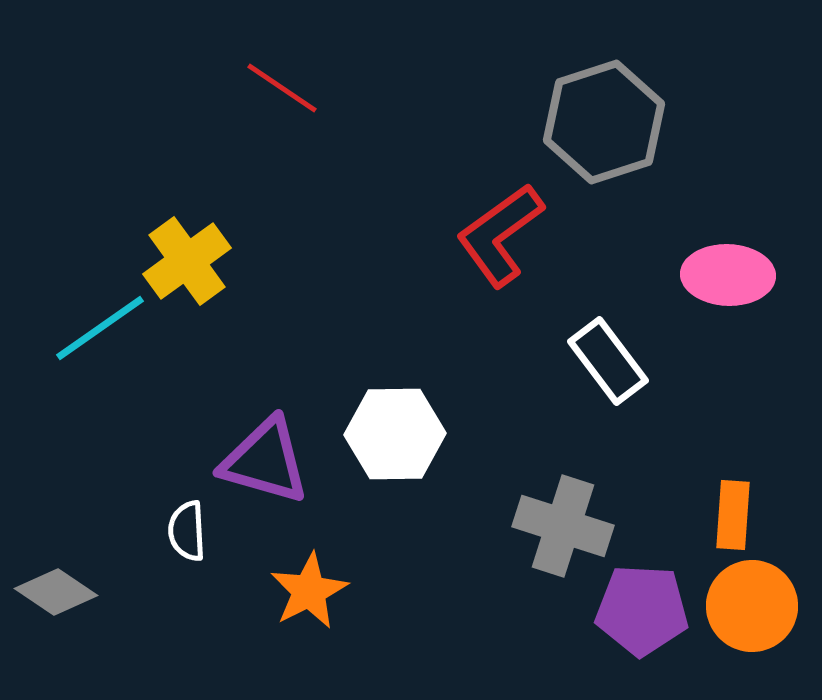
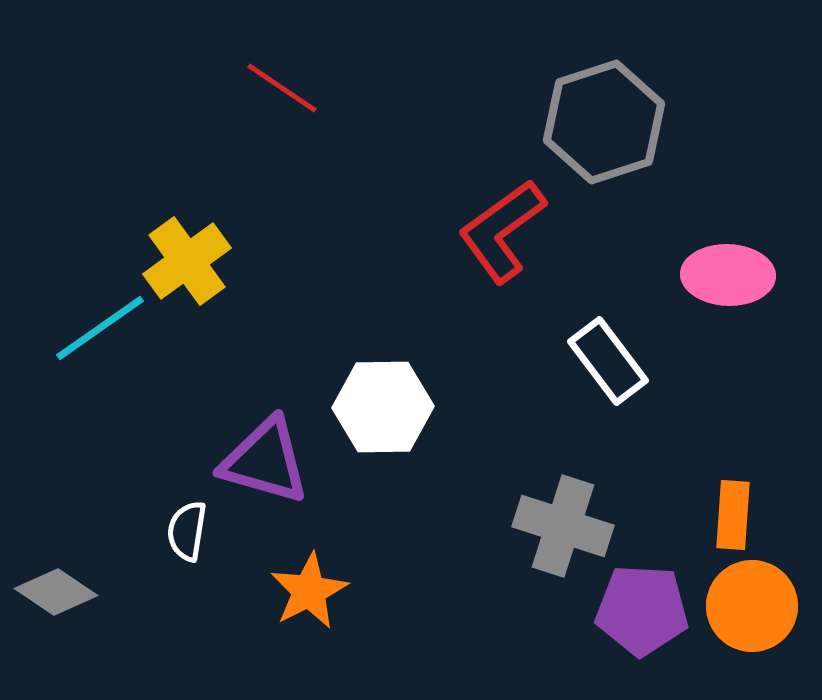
red L-shape: moved 2 px right, 4 px up
white hexagon: moved 12 px left, 27 px up
white semicircle: rotated 12 degrees clockwise
